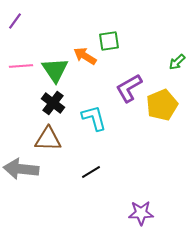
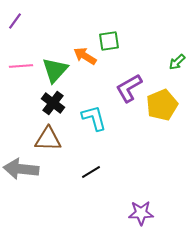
green triangle: rotated 16 degrees clockwise
